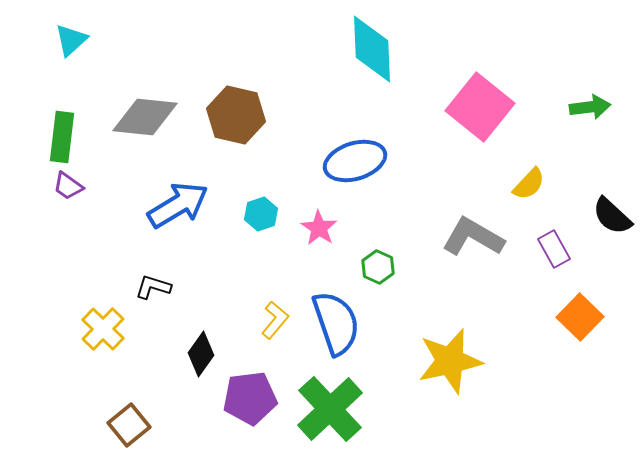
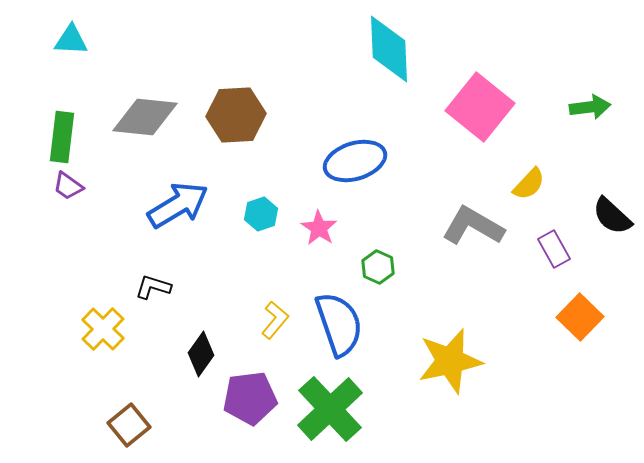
cyan triangle: rotated 45 degrees clockwise
cyan diamond: moved 17 px right
brown hexagon: rotated 16 degrees counterclockwise
gray L-shape: moved 11 px up
blue semicircle: moved 3 px right, 1 px down
